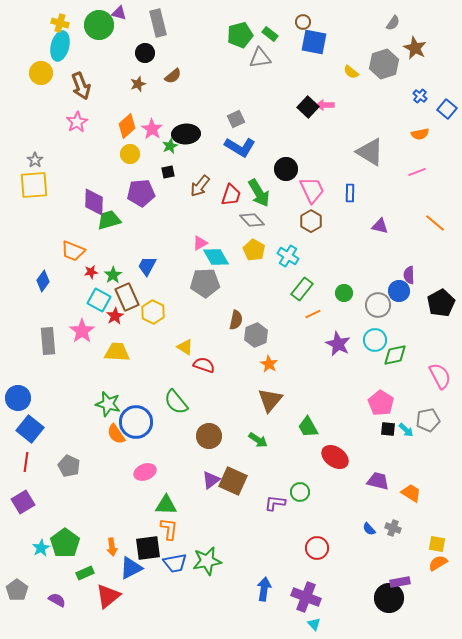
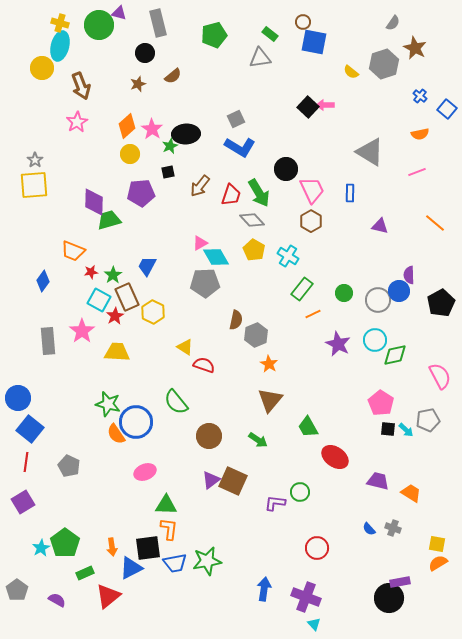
green pentagon at (240, 35): moved 26 px left
yellow circle at (41, 73): moved 1 px right, 5 px up
gray circle at (378, 305): moved 5 px up
